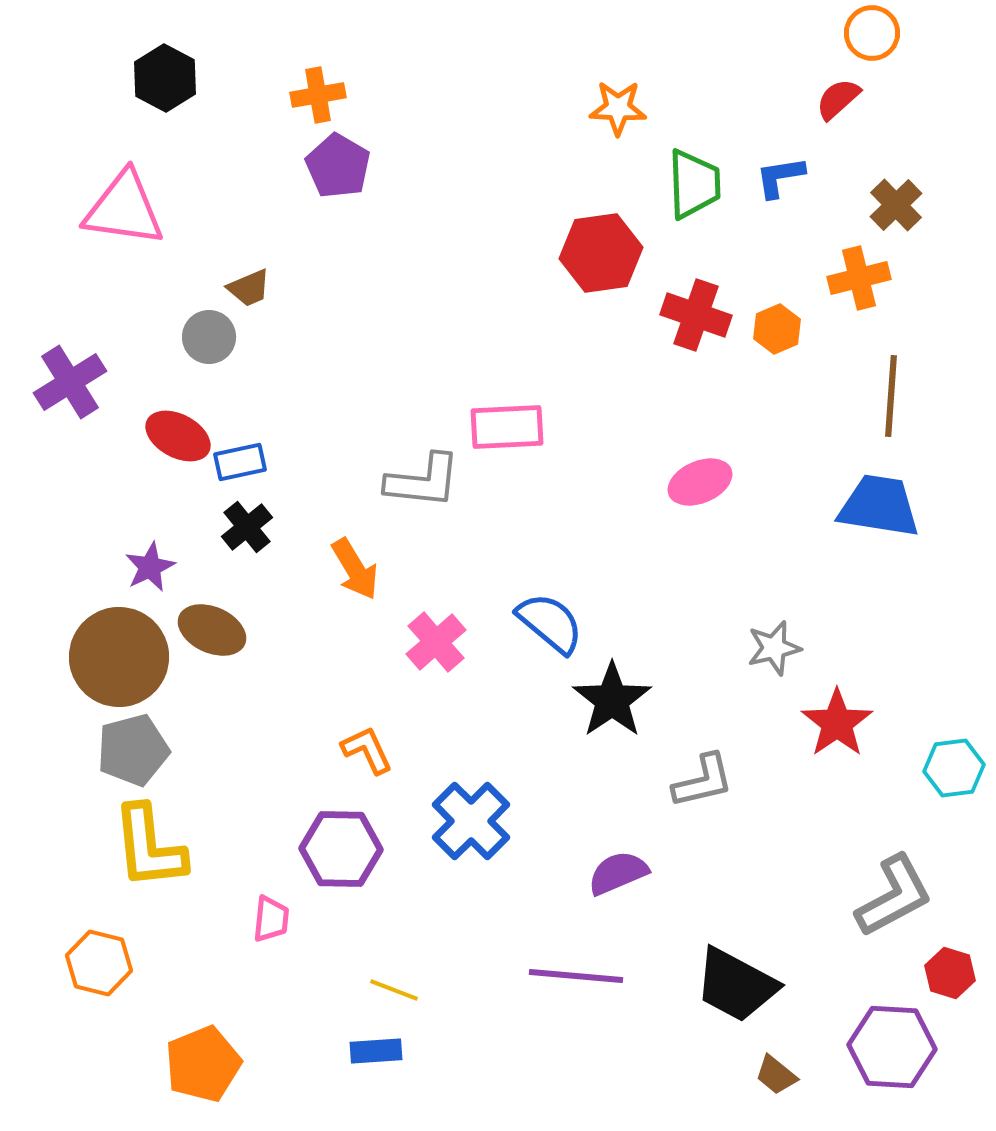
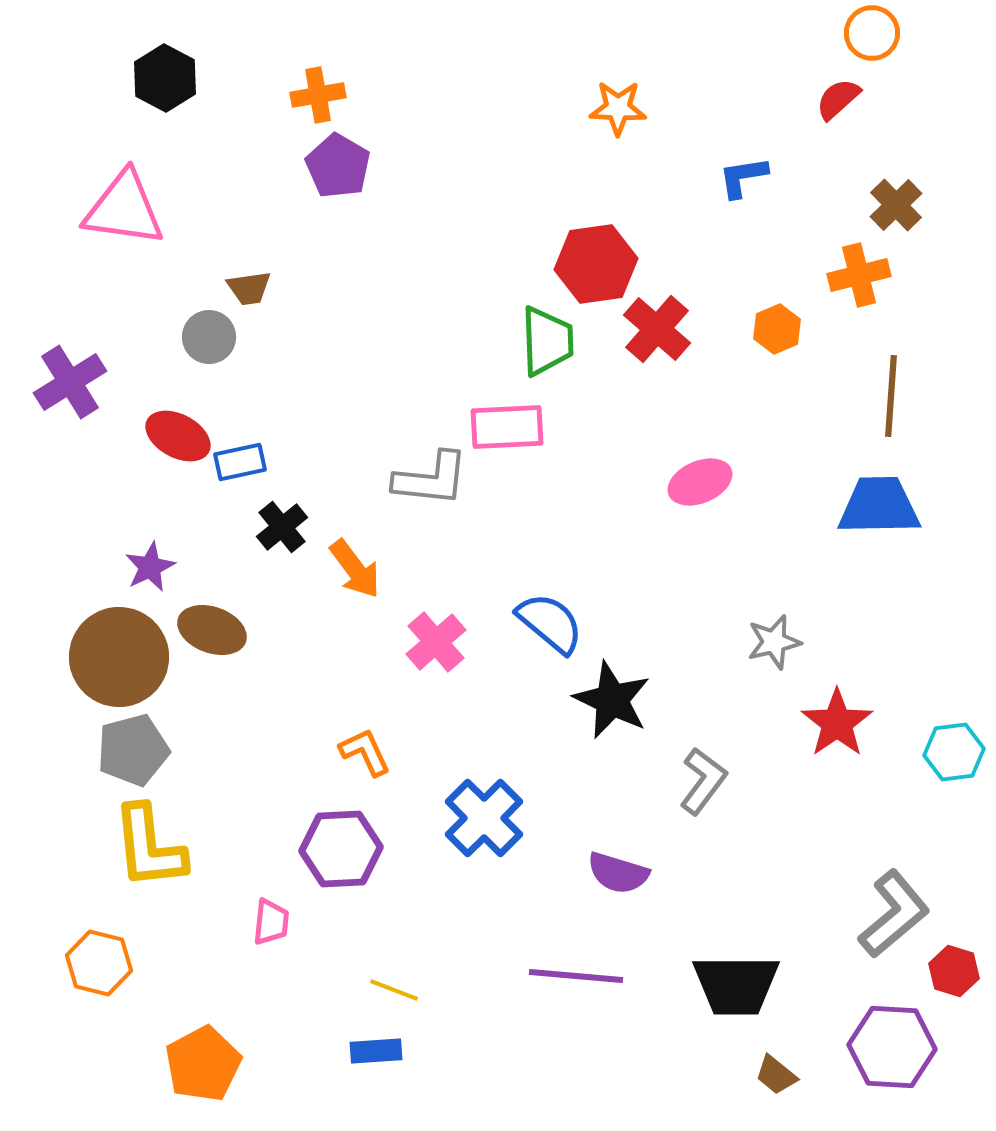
blue L-shape at (780, 177): moved 37 px left
green trapezoid at (694, 184): moved 147 px left, 157 px down
red hexagon at (601, 253): moved 5 px left, 11 px down
orange cross at (859, 278): moved 3 px up
brown trapezoid at (249, 288): rotated 15 degrees clockwise
red cross at (696, 315): moved 39 px left, 14 px down; rotated 22 degrees clockwise
gray L-shape at (423, 481): moved 8 px right, 2 px up
blue trapezoid at (879, 506): rotated 10 degrees counterclockwise
black cross at (247, 527): moved 35 px right
orange arrow at (355, 569): rotated 6 degrees counterclockwise
brown ellipse at (212, 630): rotated 4 degrees counterclockwise
gray star at (774, 648): moved 6 px up
black star at (612, 700): rotated 12 degrees counterclockwise
orange L-shape at (367, 750): moved 2 px left, 2 px down
cyan hexagon at (954, 768): moved 16 px up
gray L-shape at (703, 781): rotated 40 degrees counterclockwise
blue cross at (471, 821): moved 13 px right, 3 px up
purple hexagon at (341, 849): rotated 4 degrees counterclockwise
purple semicircle at (618, 873): rotated 140 degrees counterclockwise
gray L-shape at (894, 896): moved 18 px down; rotated 12 degrees counterclockwise
pink trapezoid at (271, 919): moved 3 px down
red hexagon at (950, 973): moved 4 px right, 2 px up
black trapezoid at (736, 985): rotated 28 degrees counterclockwise
orange pentagon at (203, 1064): rotated 6 degrees counterclockwise
